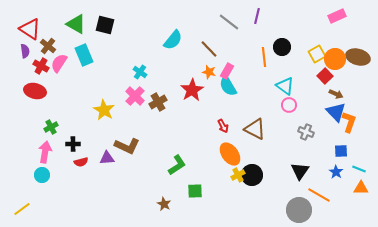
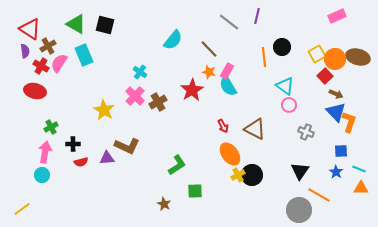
brown cross at (48, 46): rotated 21 degrees clockwise
